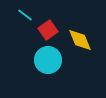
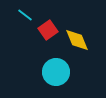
yellow diamond: moved 3 px left
cyan circle: moved 8 px right, 12 px down
